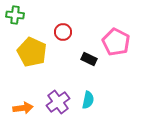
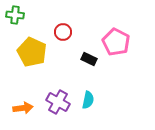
purple cross: rotated 25 degrees counterclockwise
